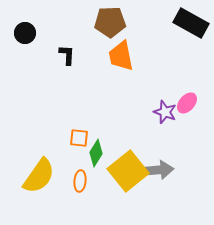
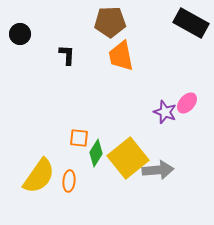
black circle: moved 5 px left, 1 px down
yellow square: moved 13 px up
orange ellipse: moved 11 px left
